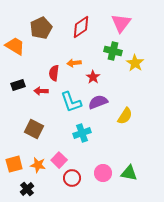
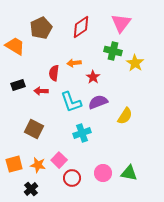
black cross: moved 4 px right
